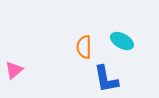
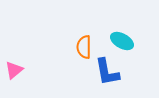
blue L-shape: moved 1 px right, 7 px up
